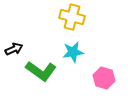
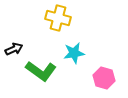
yellow cross: moved 14 px left, 1 px down
cyan star: moved 1 px right, 1 px down
